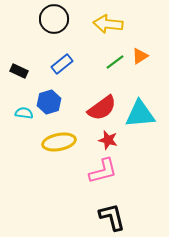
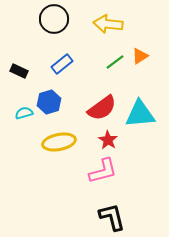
cyan semicircle: rotated 24 degrees counterclockwise
red star: rotated 18 degrees clockwise
